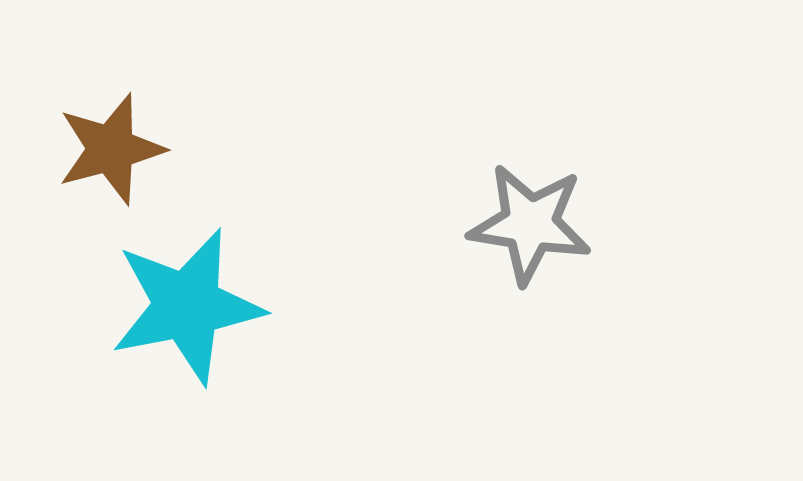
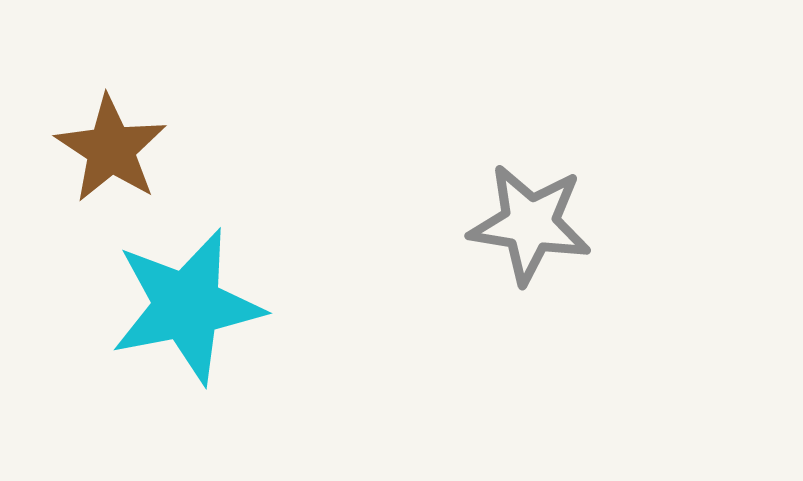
brown star: rotated 24 degrees counterclockwise
